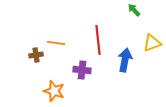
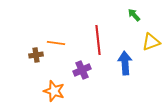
green arrow: moved 5 px down
yellow triangle: moved 1 px left, 1 px up
blue arrow: moved 3 px down; rotated 15 degrees counterclockwise
purple cross: rotated 30 degrees counterclockwise
